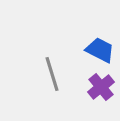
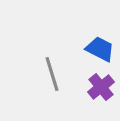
blue trapezoid: moved 1 px up
